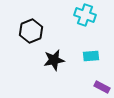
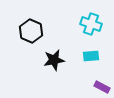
cyan cross: moved 6 px right, 9 px down
black hexagon: rotated 15 degrees counterclockwise
